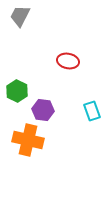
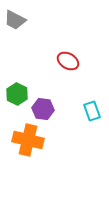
gray trapezoid: moved 5 px left, 4 px down; rotated 90 degrees counterclockwise
red ellipse: rotated 20 degrees clockwise
green hexagon: moved 3 px down
purple hexagon: moved 1 px up
